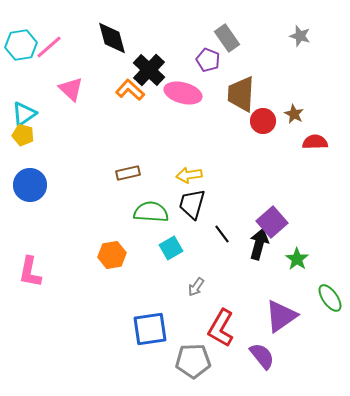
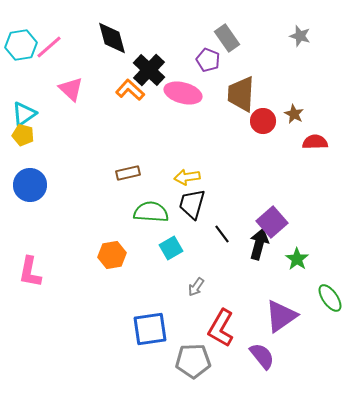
yellow arrow: moved 2 px left, 2 px down
